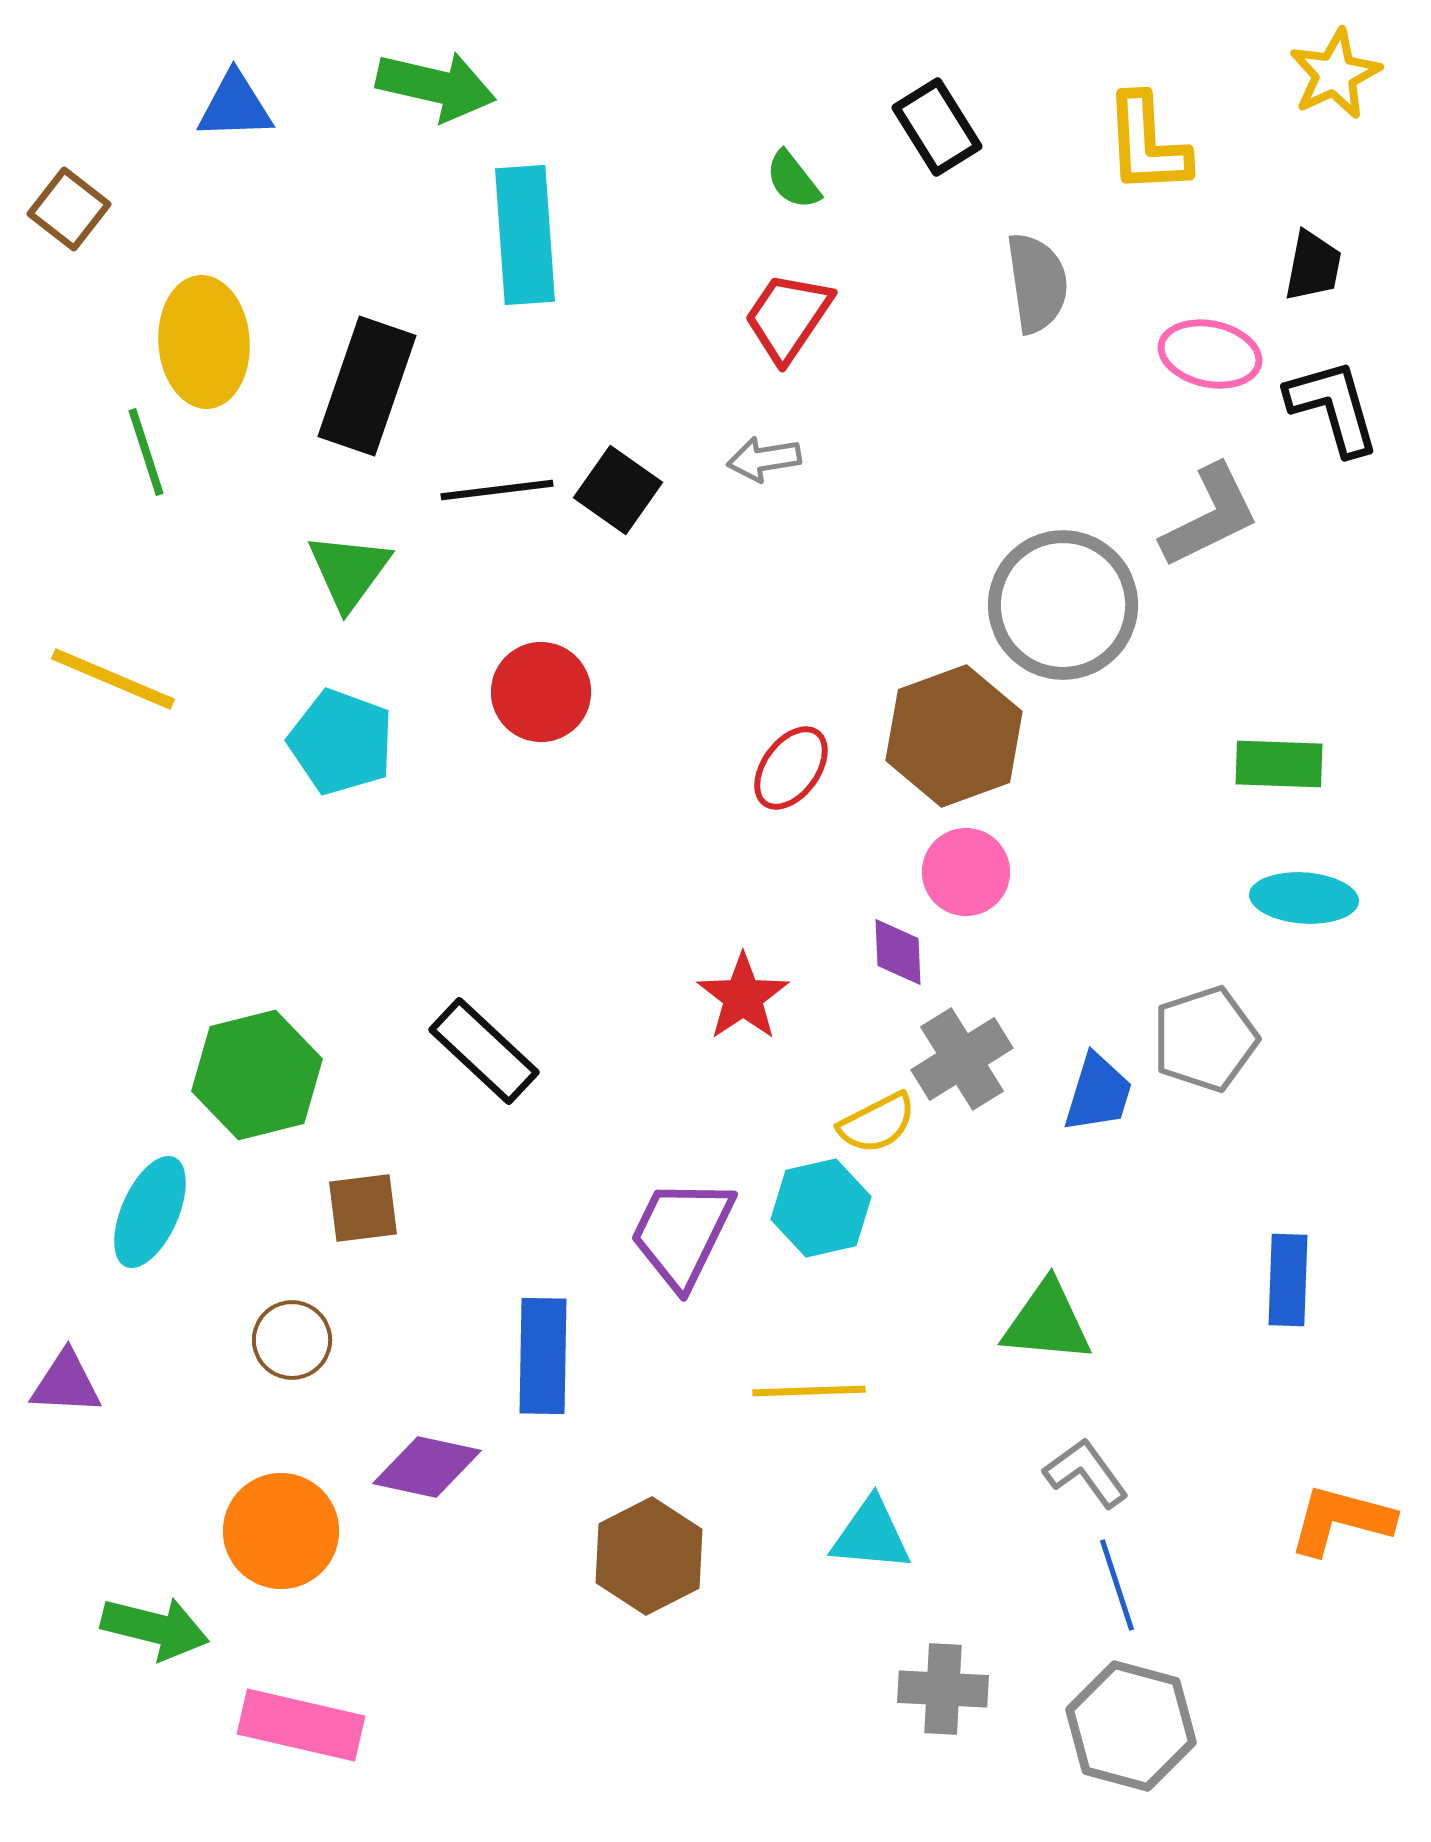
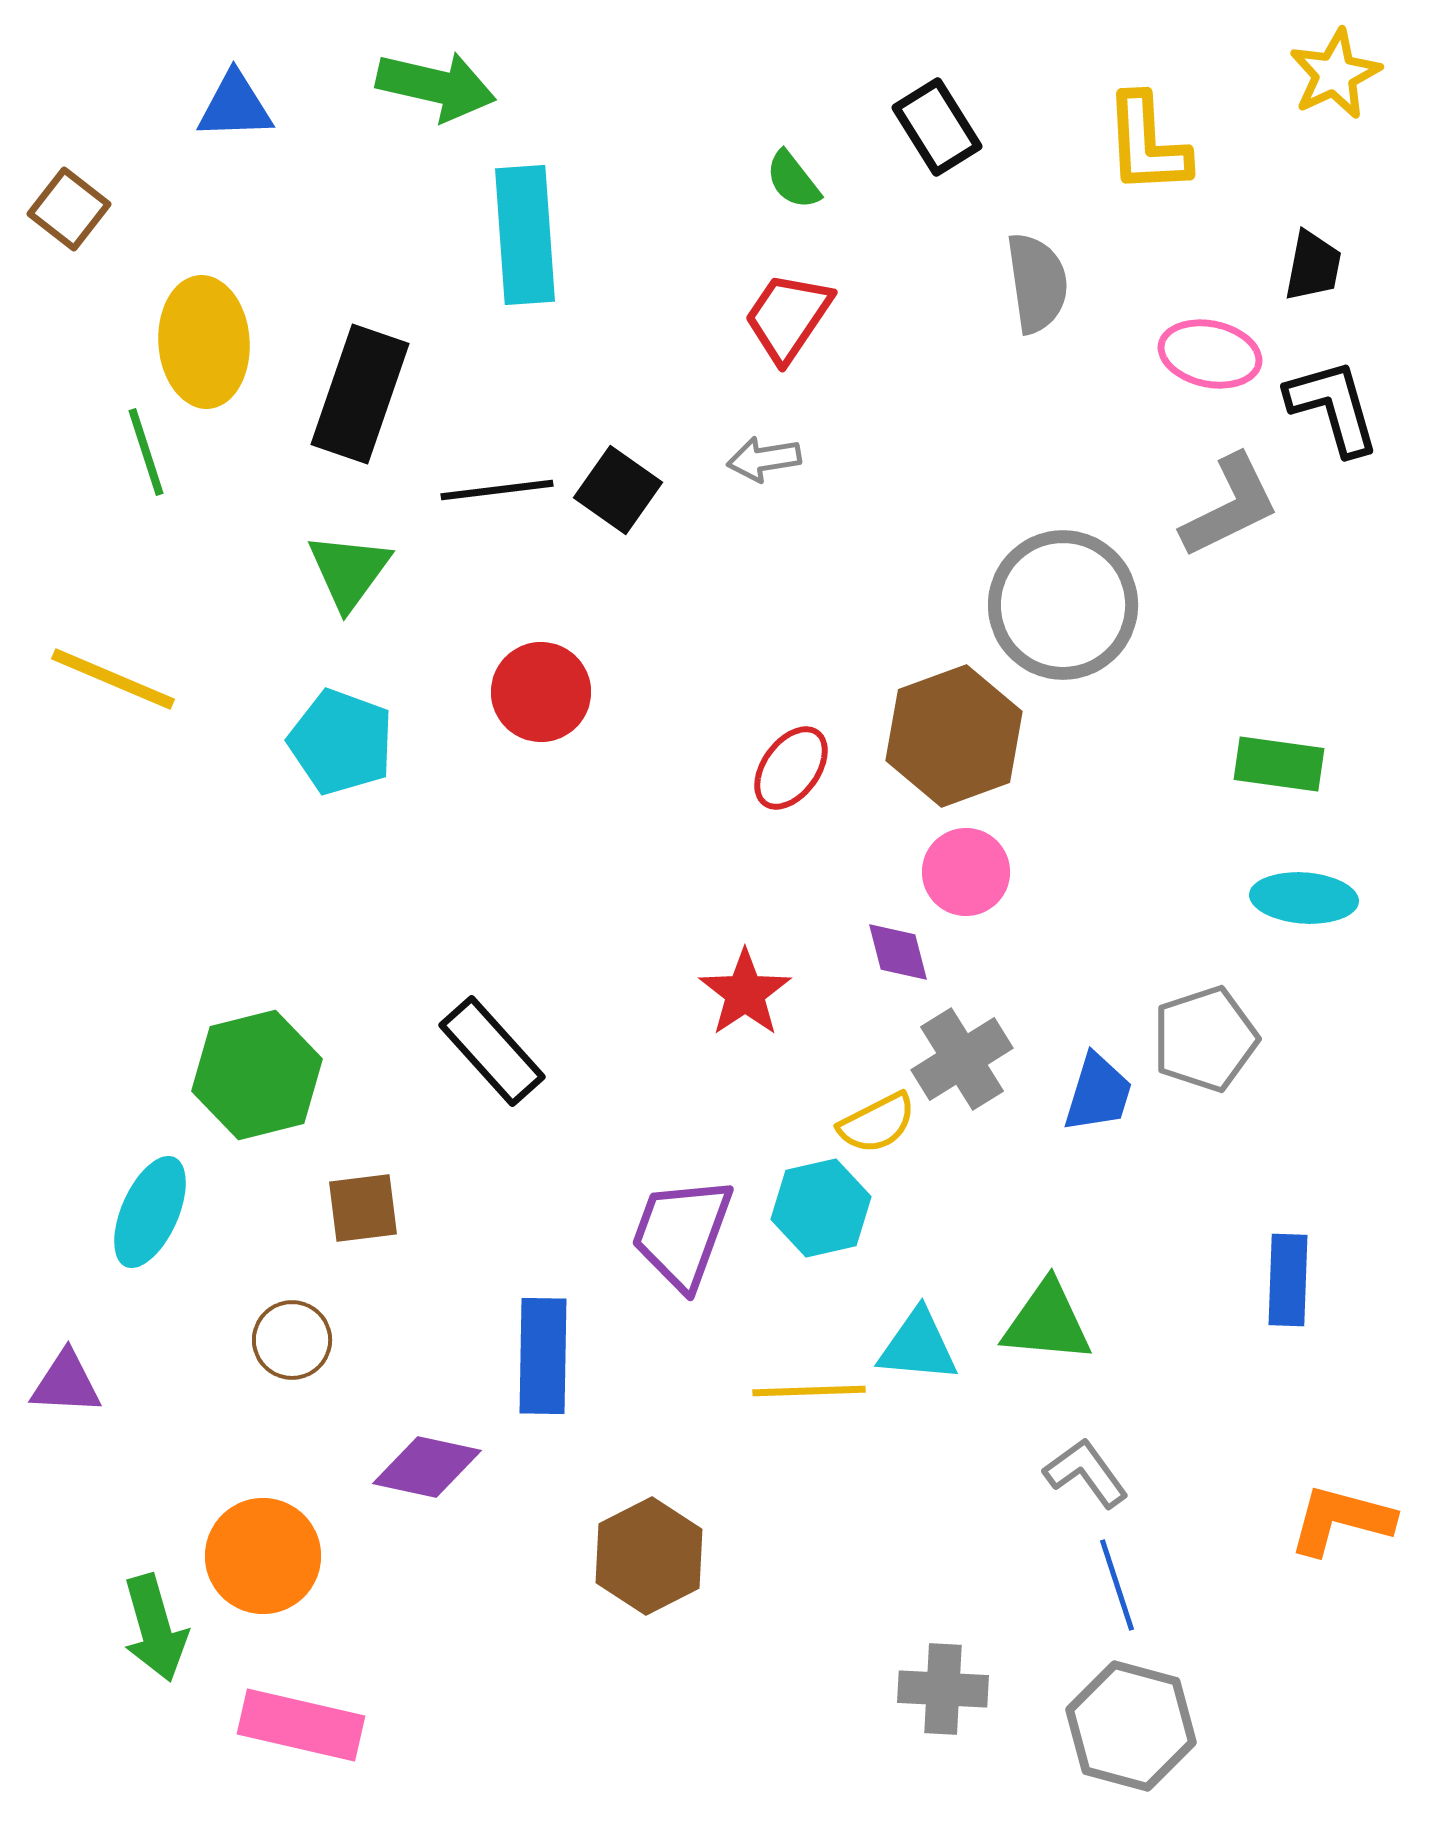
black rectangle at (367, 386): moved 7 px left, 8 px down
gray L-shape at (1210, 516): moved 20 px right, 10 px up
green rectangle at (1279, 764): rotated 6 degrees clockwise
purple diamond at (898, 952): rotated 12 degrees counterclockwise
red star at (743, 997): moved 2 px right, 4 px up
black rectangle at (484, 1051): moved 8 px right; rotated 5 degrees clockwise
purple trapezoid at (682, 1233): rotated 6 degrees counterclockwise
orange circle at (281, 1531): moved 18 px left, 25 px down
cyan triangle at (871, 1535): moved 47 px right, 189 px up
green arrow at (155, 1628): rotated 60 degrees clockwise
